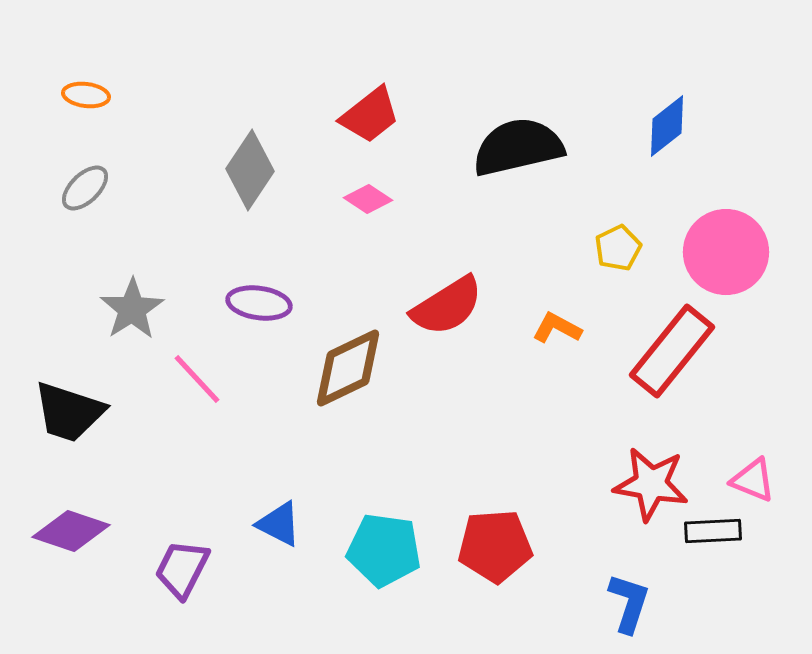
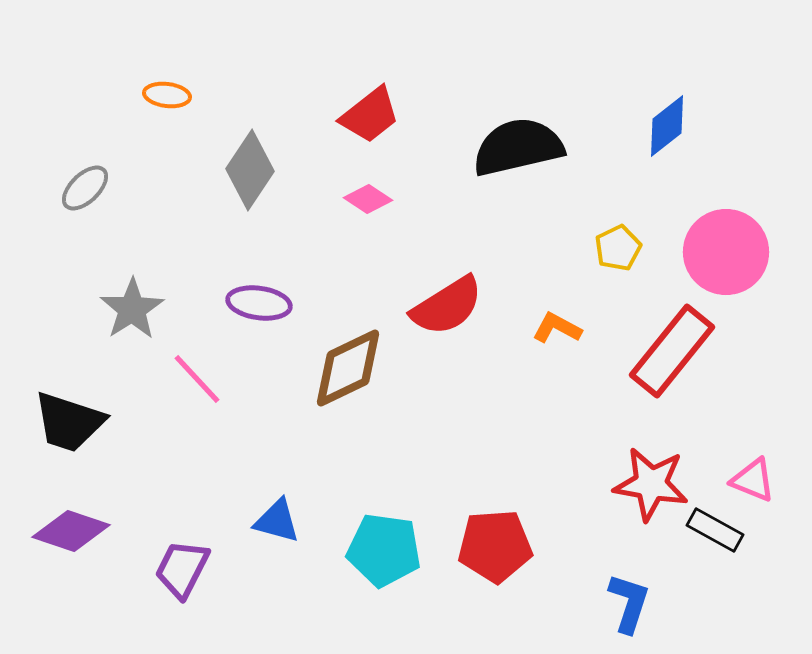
orange ellipse: moved 81 px right
black trapezoid: moved 10 px down
blue triangle: moved 2 px left, 3 px up; rotated 12 degrees counterclockwise
black rectangle: moved 2 px right, 1 px up; rotated 32 degrees clockwise
